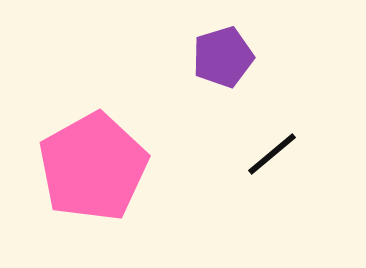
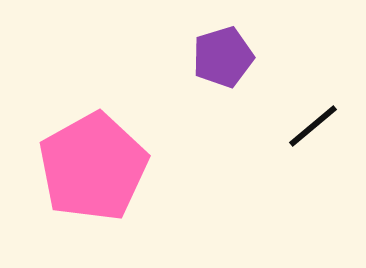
black line: moved 41 px right, 28 px up
